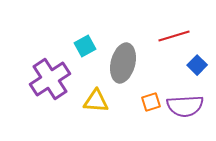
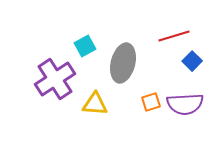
blue square: moved 5 px left, 4 px up
purple cross: moved 5 px right
yellow triangle: moved 1 px left, 3 px down
purple semicircle: moved 2 px up
